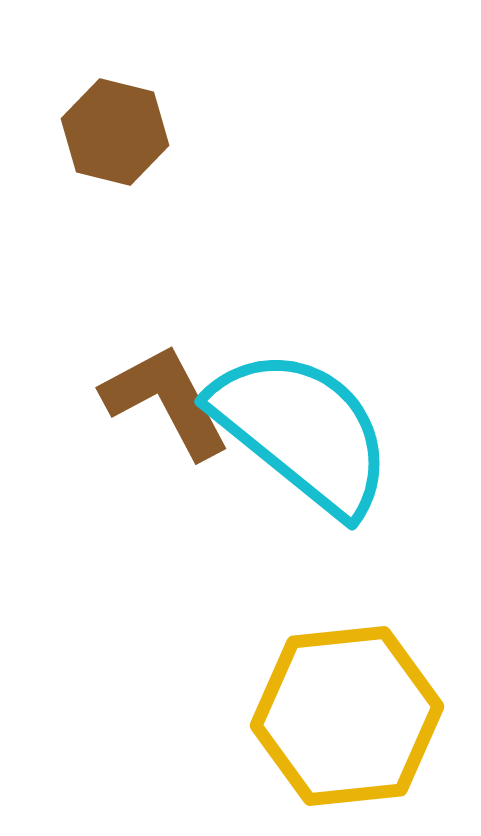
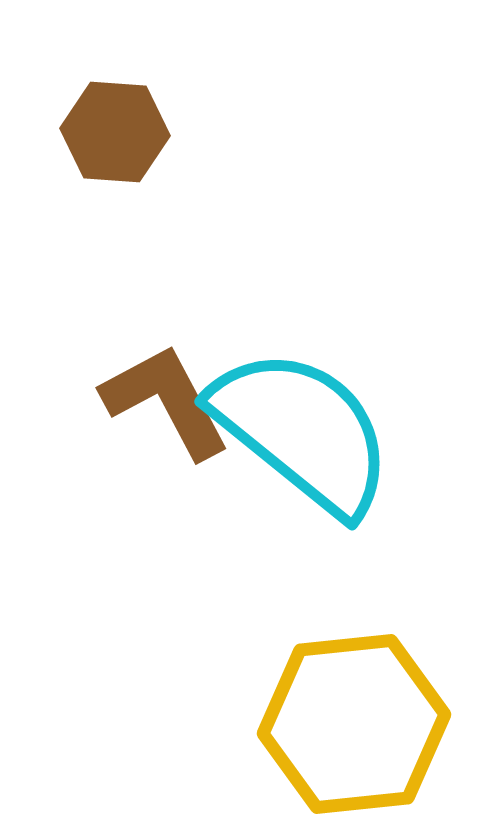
brown hexagon: rotated 10 degrees counterclockwise
yellow hexagon: moved 7 px right, 8 px down
